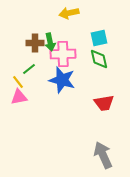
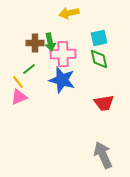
pink triangle: rotated 12 degrees counterclockwise
